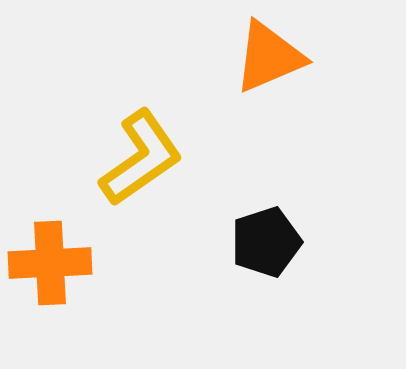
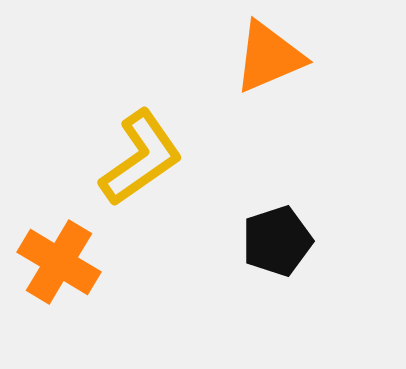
black pentagon: moved 11 px right, 1 px up
orange cross: moved 9 px right, 1 px up; rotated 34 degrees clockwise
